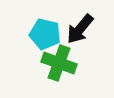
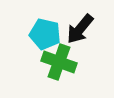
green cross: moved 1 px up
